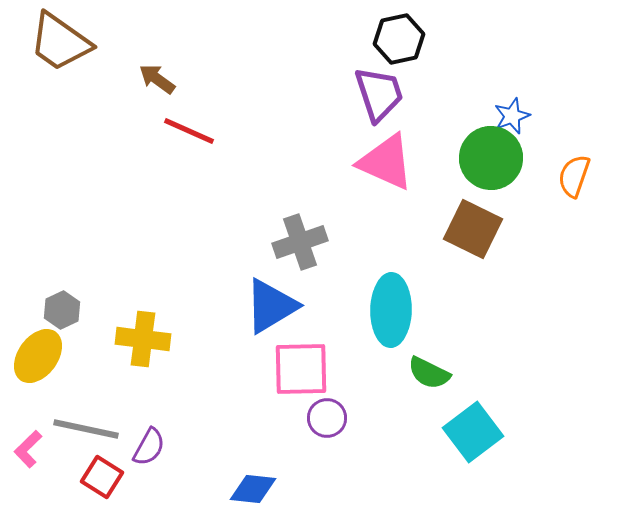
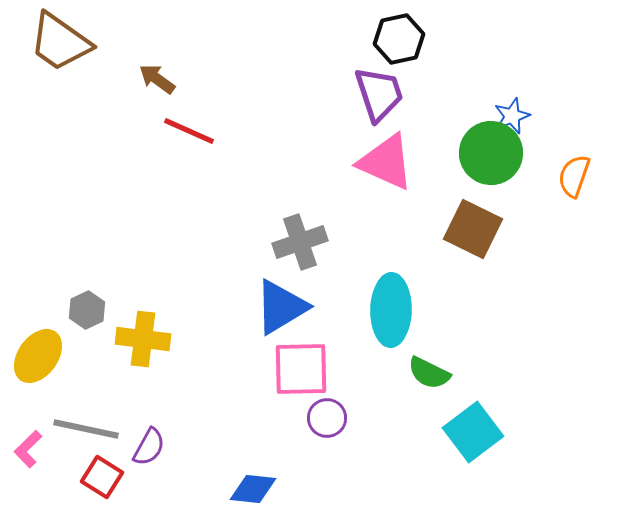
green circle: moved 5 px up
blue triangle: moved 10 px right, 1 px down
gray hexagon: moved 25 px right
